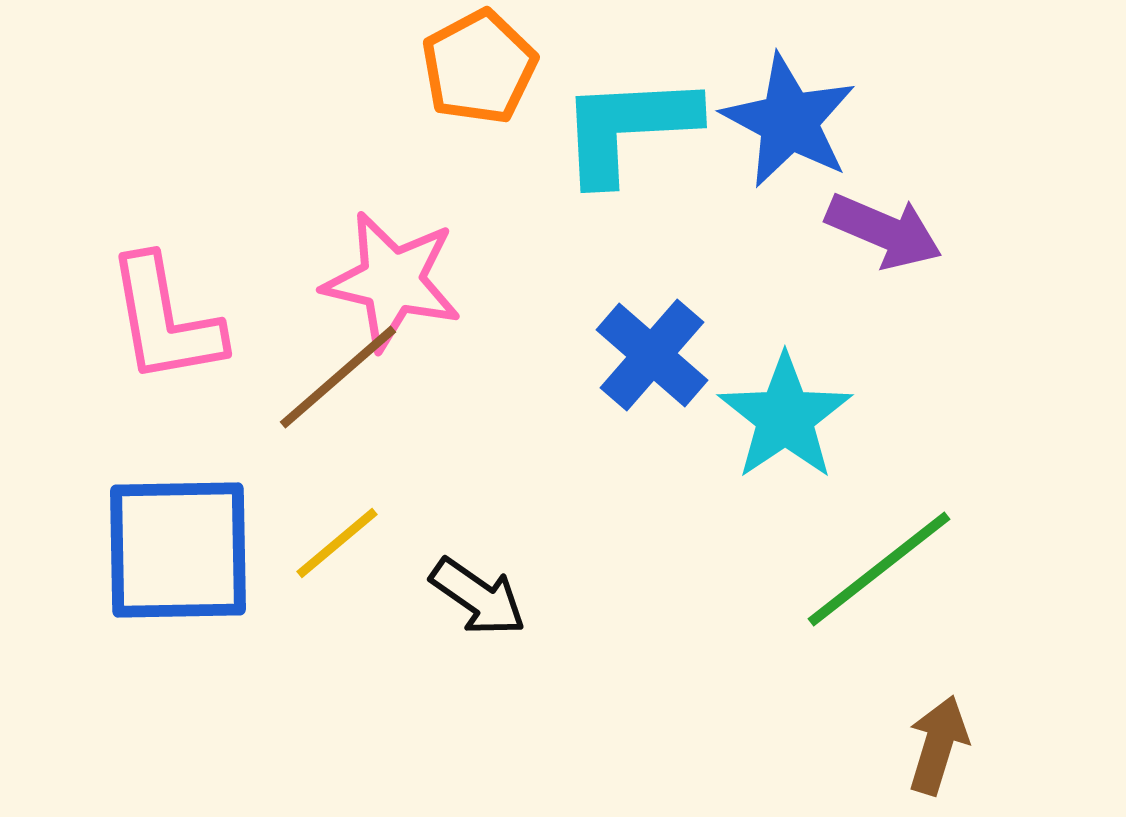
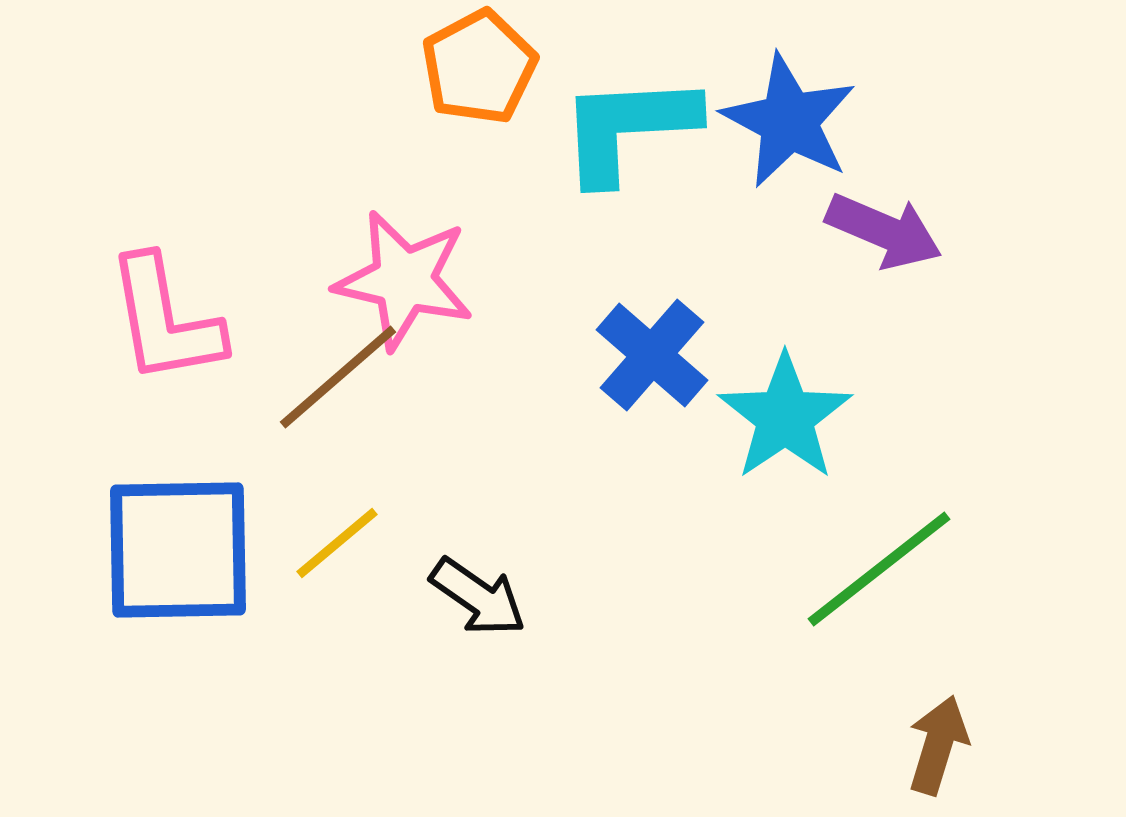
pink star: moved 12 px right, 1 px up
